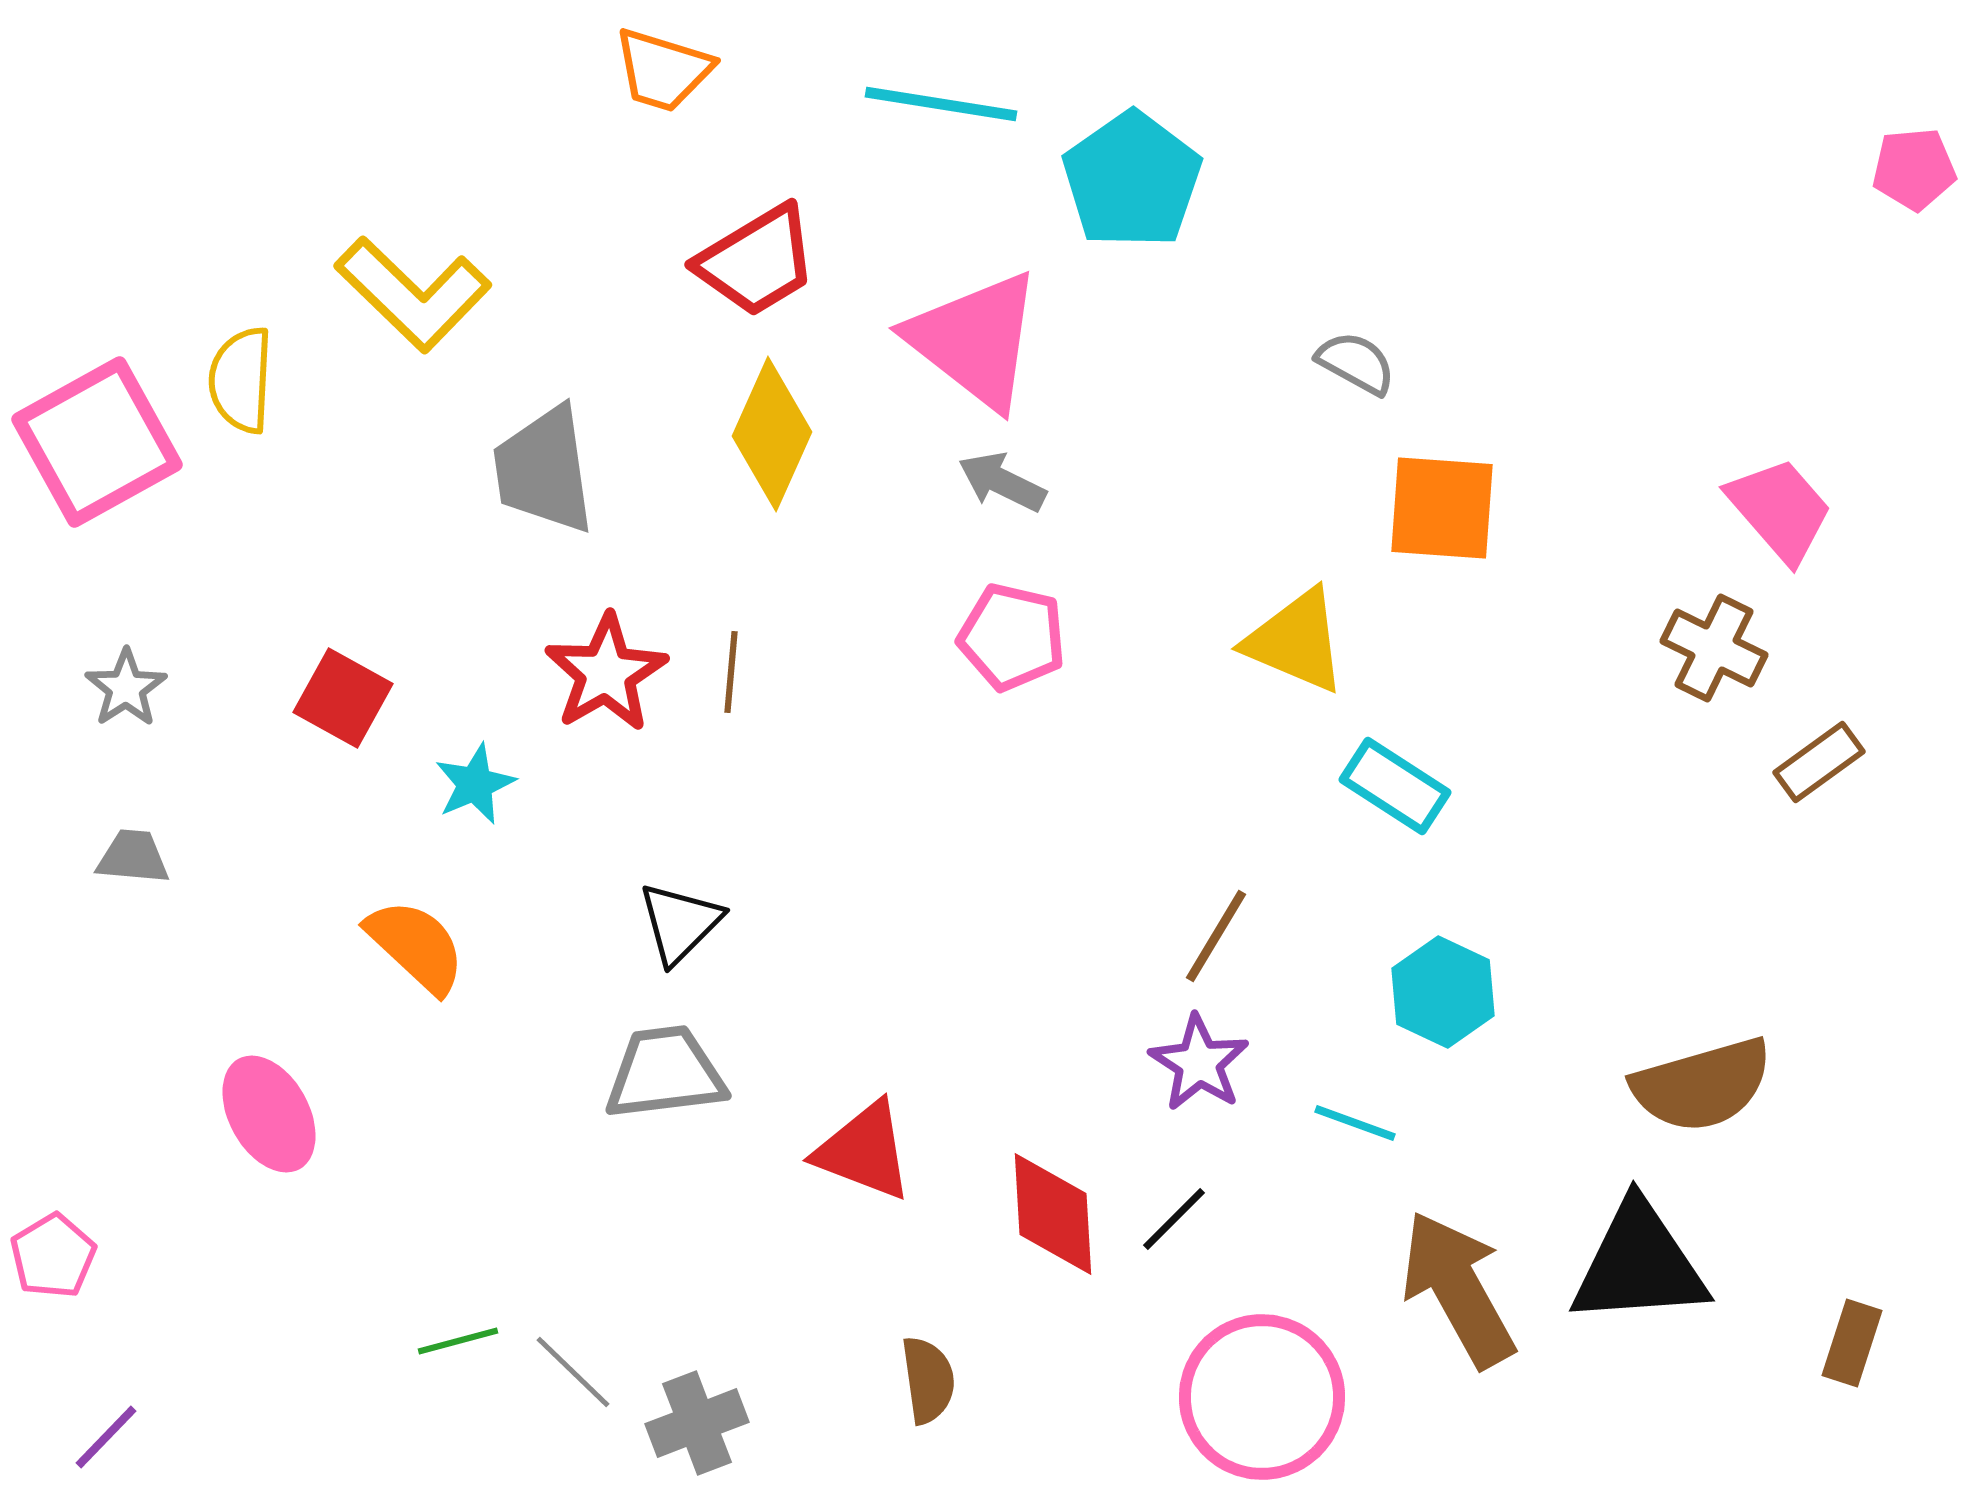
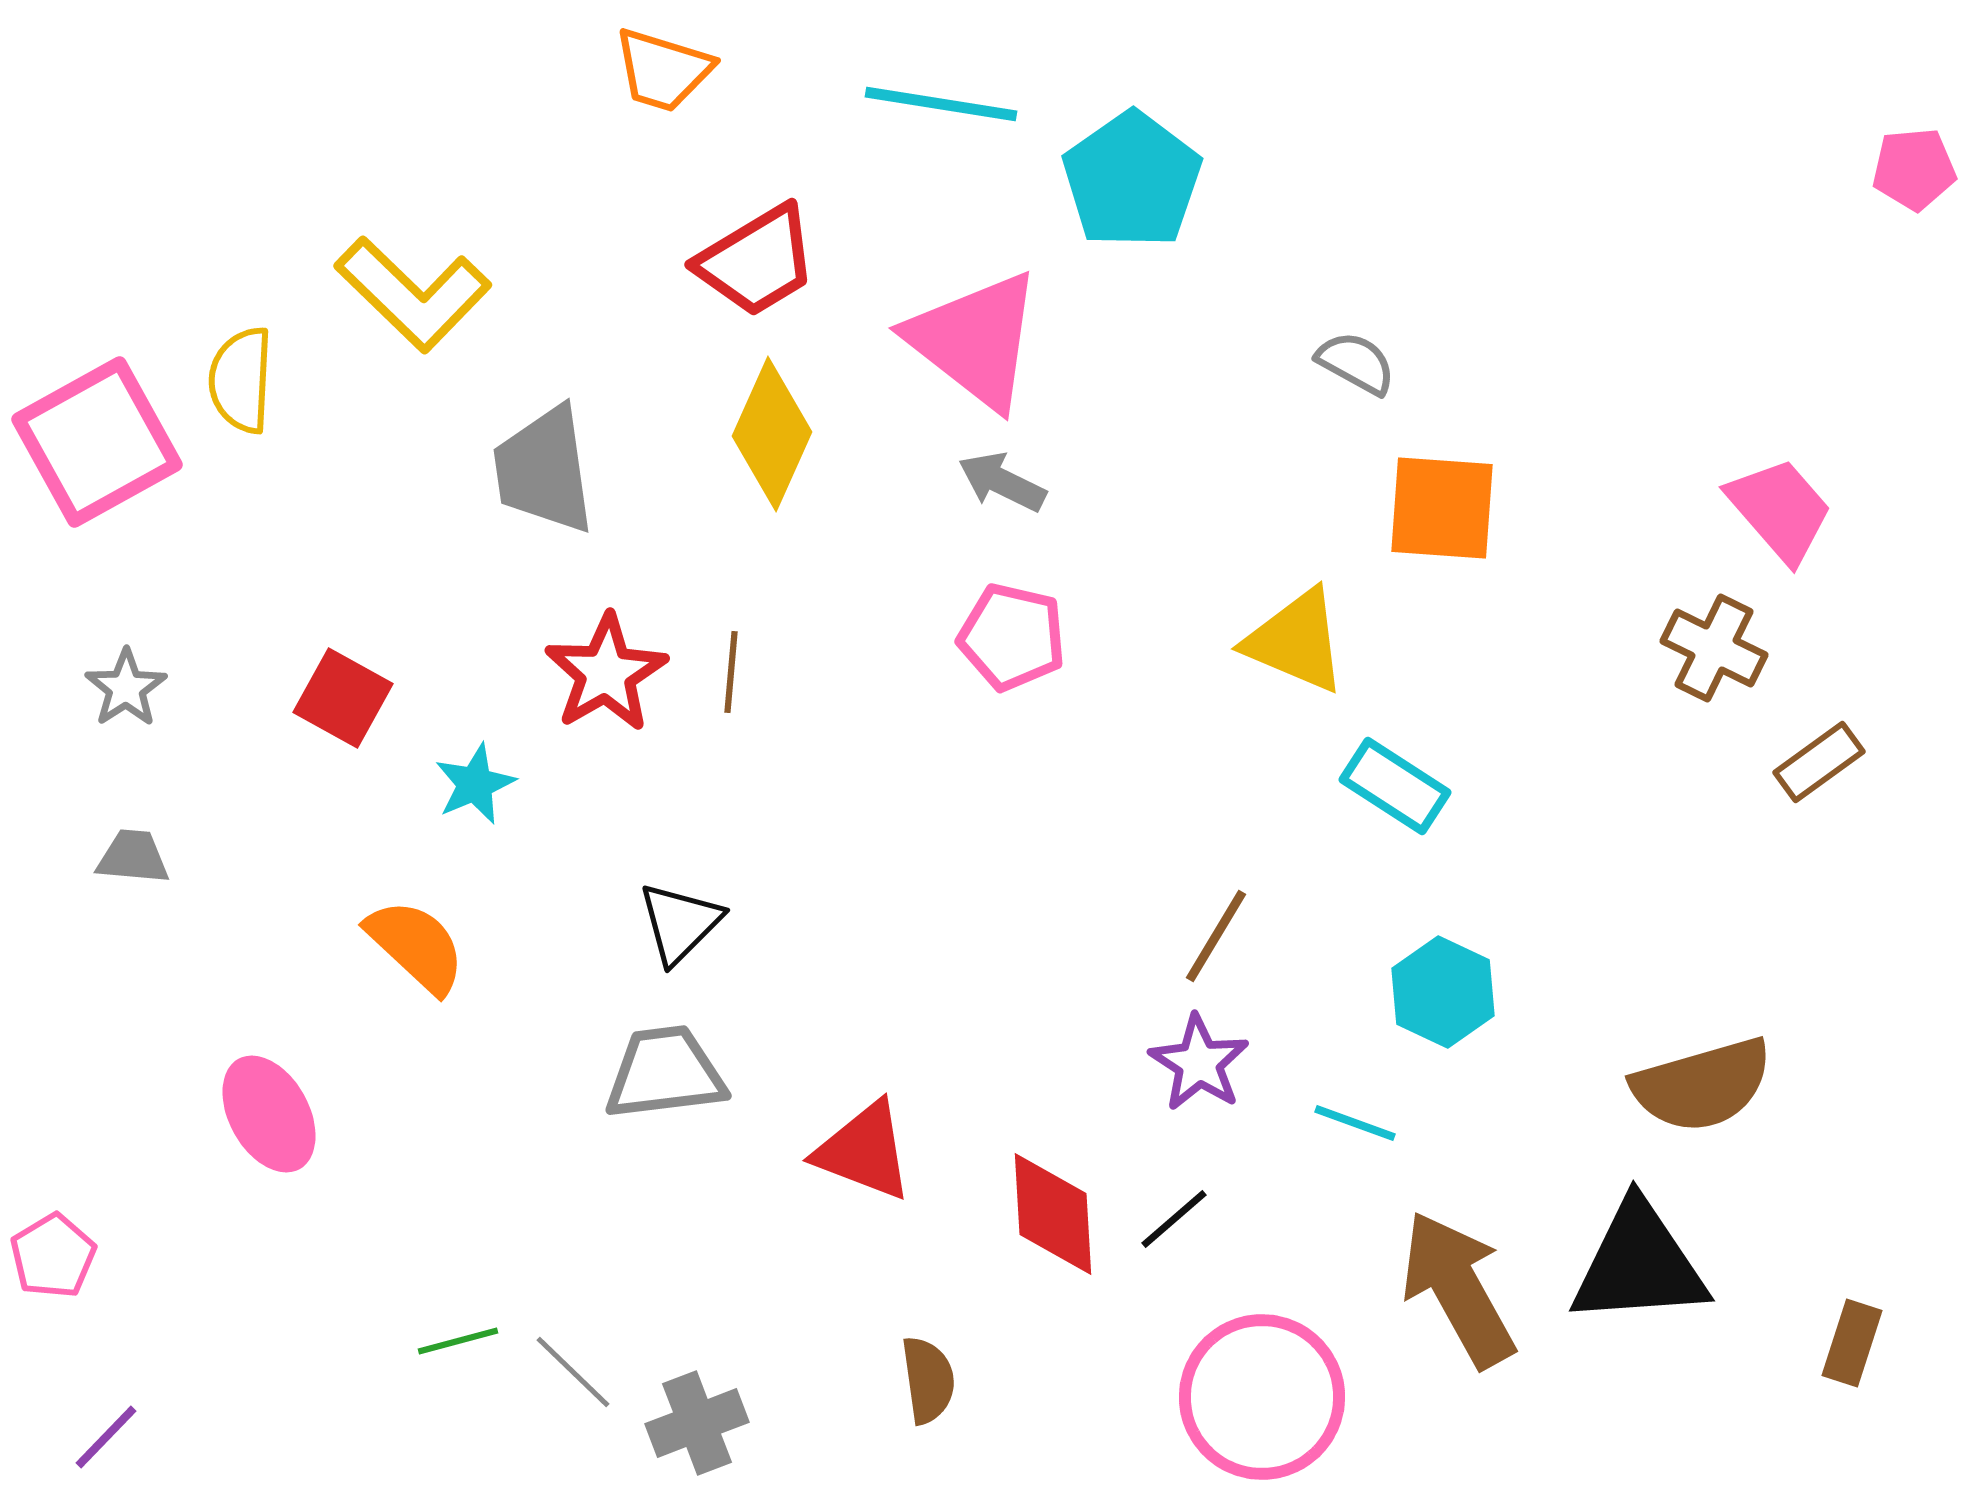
black line at (1174, 1219): rotated 4 degrees clockwise
